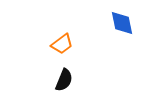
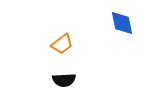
black semicircle: rotated 65 degrees clockwise
